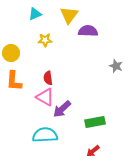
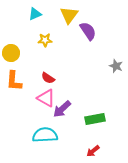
purple semicircle: rotated 54 degrees clockwise
red semicircle: rotated 48 degrees counterclockwise
pink triangle: moved 1 px right, 1 px down
green rectangle: moved 3 px up
